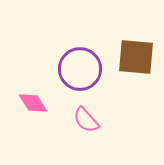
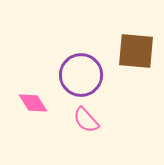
brown square: moved 6 px up
purple circle: moved 1 px right, 6 px down
